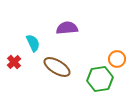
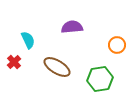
purple semicircle: moved 5 px right, 1 px up
cyan semicircle: moved 5 px left, 3 px up
orange circle: moved 14 px up
